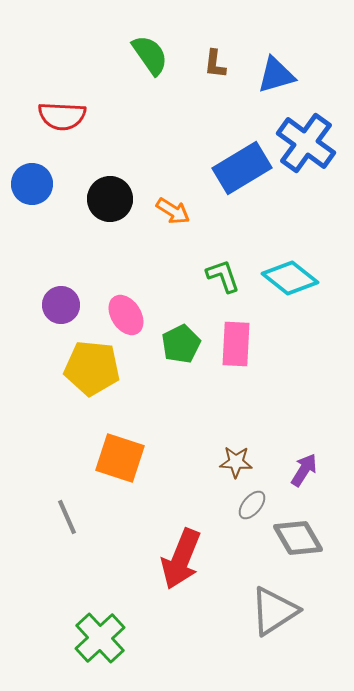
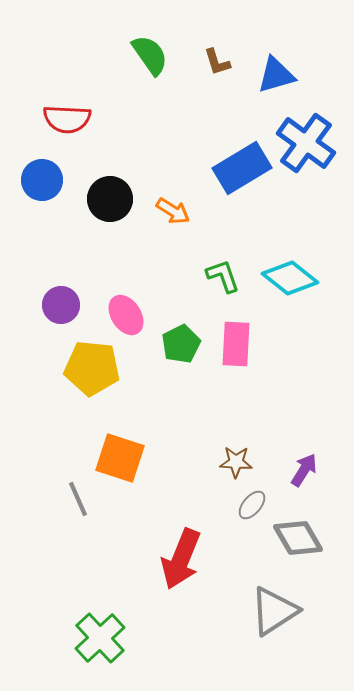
brown L-shape: moved 2 px right, 2 px up; rotated 24 degrees counterclockwise
red semicircle: moved 5 px right, 3 px down
blue circle: moved 10 px right, 4 px up
gray line: moved 11 px right, 18 px up
